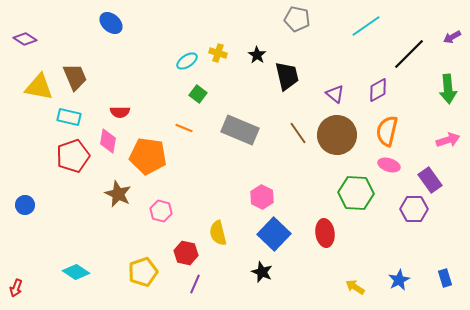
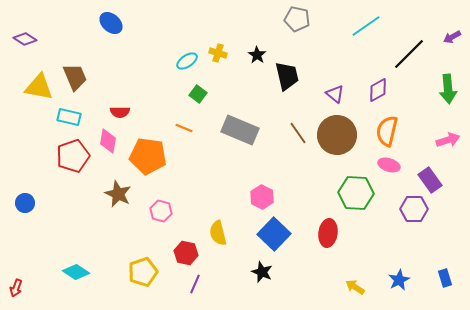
blue circle at (25, 205): moved 2 px up
red ellipse at (325, 233): moved 3 px right; rotated 16 degrees clockwise
